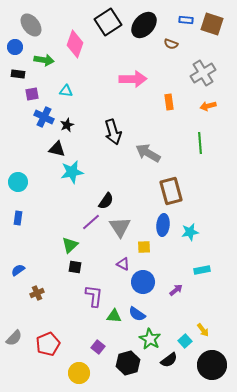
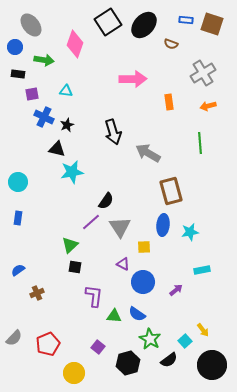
yellow circle at (79, 373): moved 5 px left
